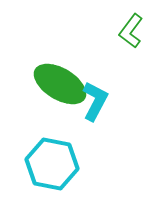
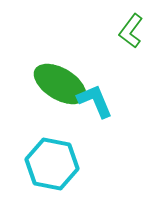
cyan L-shape: rotated 51 degrees counterclockwise
